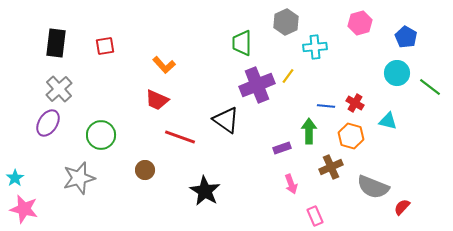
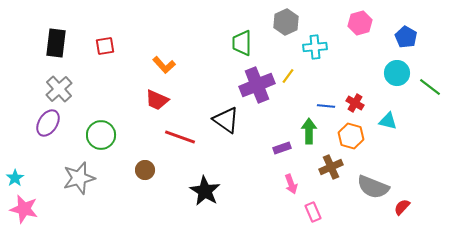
pink rectangle: moved 2 px left, 4 px up
